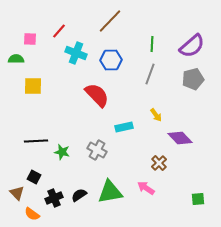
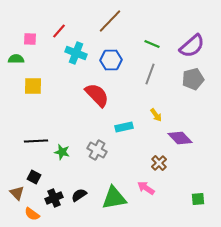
green line: rotated 70 degrees counterclockwise
green triangle: moved 4 px right, 6 px down
